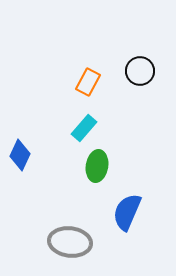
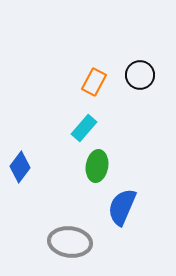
black circle: moved 4 px down
orange rectangle: moved 6 px right
blue diamond: moved 12 px down; rotated 12 degrees clockwise
blue semicircle: moved 5 px left, 5 px up
